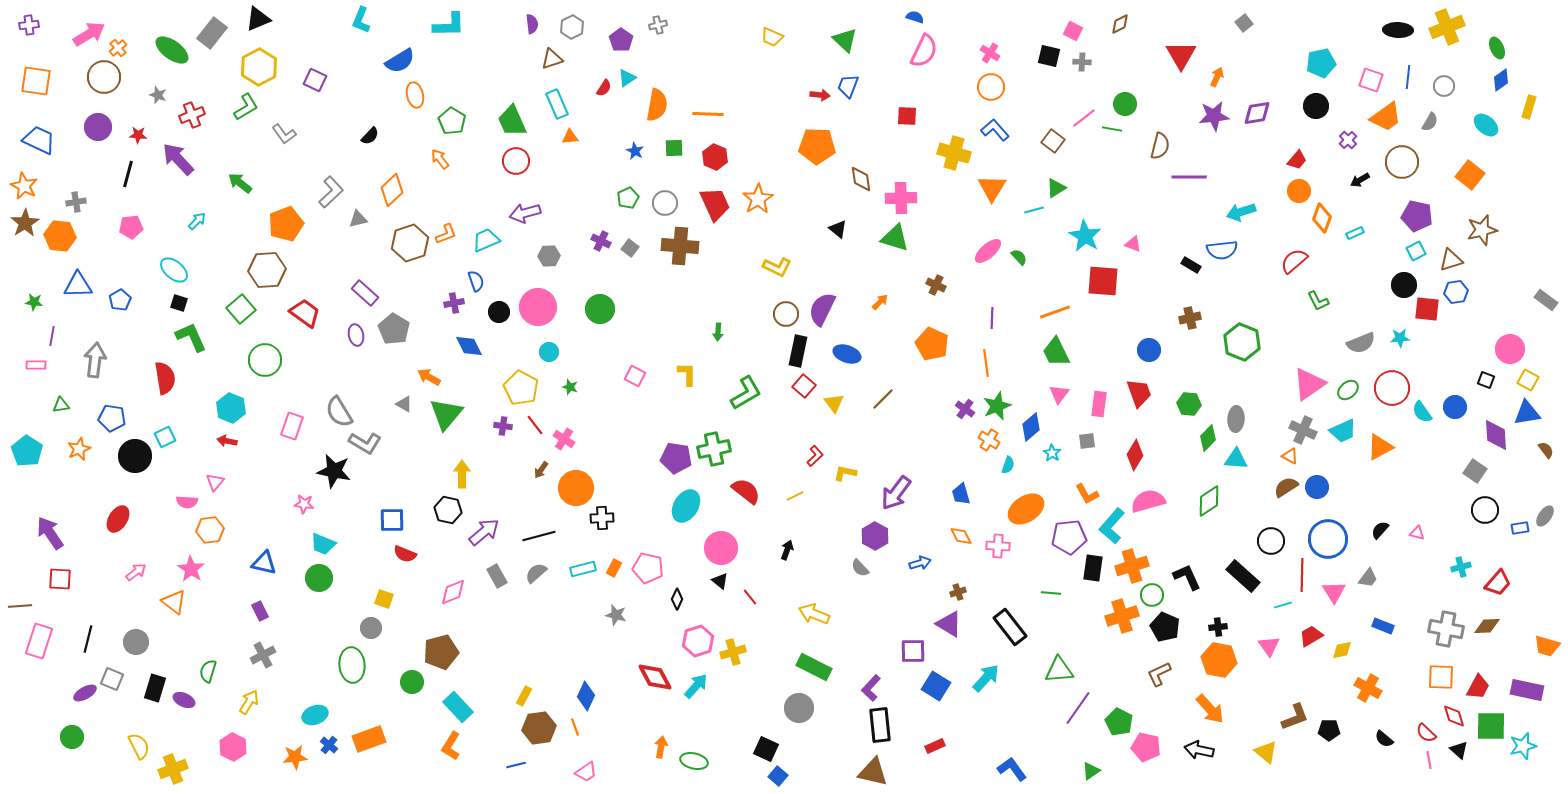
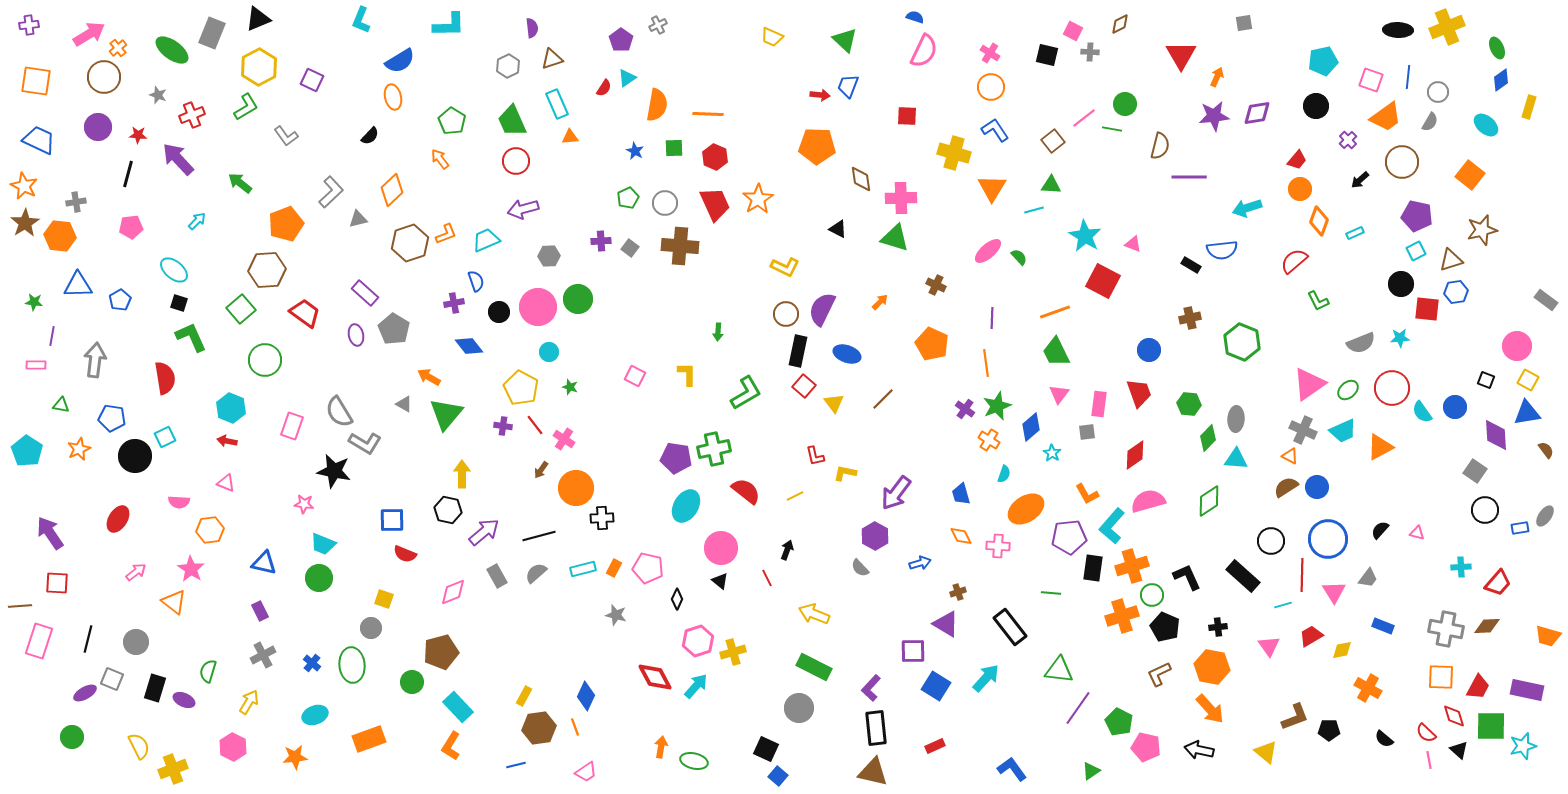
gray square at (1244, 23): rotated 30 degrees clockwise
purple semicircle at (532, 24): moved 4 px down
gray cross at (658, 25): rotated 12 degrees counterclockwise
gray hexagon at (572, 27): moved 64 px left, 39 px down
gray rectangle at (212, 33): rotated 16 degrees counterclockwise
black square at (1049, 56): moved 2 px left, 1 px up
gray cross at (1082, 62): moved 8 px right, 10 px up
cyan pentagon at (1321, 63): moved 2 px right, 2 px up
purple square at (315, 80): moved 3 px left
gray circle at (1444, 86): moved 6 px left, 6 px down
orange ellipse at (415, 95): moved 22 px left, 2 px down
blue L-shape at (995, 130): rotated 8 degrees clockwise
gray L-shape at (284, 134): moved 2 px right, 2 px down
brown square at (1053, 141): rotated 15 degrees clockwise
black arrow at (1360, 180): rotated 12 degrees counterclockwise
green triangle at (1056, 188): moved 5 px left, 3 px up; rotated 35 degrees clockwise
orange circle at (1299, 191): moved 1 px right, 2 px up
cyan arrow at (1241, 212): moved 6 px right, 4 px up
purple arrow at (525, 213): moved 2 px left, 4 px up
orange diamond at (1322, 218): moved 3 px left, 3 px down
black triangle at (838, 229): rotated 12 degrees counterclockwise
purple cross at (601, 241): rotated 30 degrees counterclockwise
yellow L-shape at (777, 267): moved 8 px right
red square at (1103, 281): rotated 24 degrees clockwise
black circle at (1404, 285): moved 3 px left, 1 px up
green circle at (600, 309): moved 22 px left, 10 px up
blue diamond at (469, 346): rotated 12 degrees counterclockwise
pink circle at (1510, 349): moved 7 px right, 3 px up
green triangle at (61, 405): rotated 18 degrees clockwise
gray square at (1087, 441): moved 9 px up
red diamond at (1135, 455): rotated 24 degrees clockwise
red L-shape at (815, 456): rotated 120 degrees clockwise
cyan semicircle at (1008, 465): moved 4 px left, 9 px down
pink triangle at (215, 482): moved 11 px right, 1 px down; rotated 48 degrees counterclockwise
pink semicircle at (187, 502): moved 8 px left
cyan cross at (1461, 567): rotated 12 degrees clockwise
red square at (60, 579): moved 3 px left, 4 px down
red line at (750, 597): moved 17 px right, 19 px up; rotated 12 degrees clockwise
purple triangle at (949, 624): moved 3 px left
orange trapezoid at (1547, 646): moved 1 px right, 10 px up
orange hexagon at (1219, 660): moved 7 px left, 7 px down
green triangle at (1059, 670): rotated 12 degrees clockwise
black rectangle at (880, 725): moved 4 px left, 3 px down
blue cross at (329, 745): moved 17 px left, 82 px up
